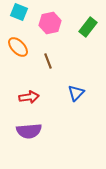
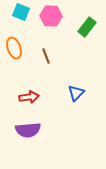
cyan square: moved 2 px right
pink hexagon: moved 1 px right, 7 px up; rotated 15 degrees clockwise
green rectangle: moved 1 px left
orange ellipse: moved 4 px left, 1 px down; rotated 25 degrees clockwise
brown line: moved 2 px left, 5 px up
purple semicircle: moved 1 px left, 1 px up
